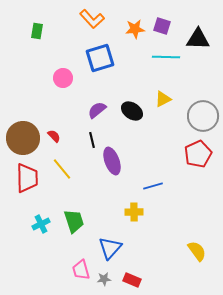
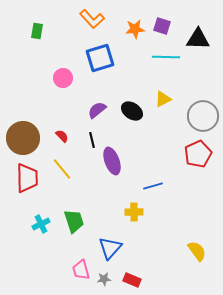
red semicircle: moved 8 px right
